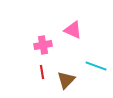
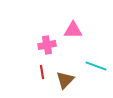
pink triangle: rotated 24 degrees counterclockwise
pink cross: moved 4 px right
brown triangle: moved 1 px left
